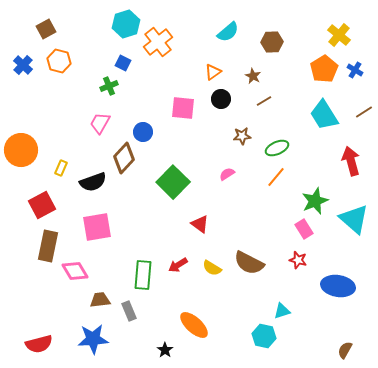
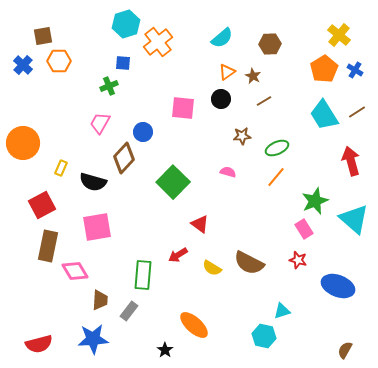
brown square at (46, 29): moved 3 px left, 7 px down; rotated 18 degrees clockwise
cyan semicircle at (228, 32): moved 6 px left, 6 px down
brown hexagon at (272, 42): moved 2 px left, 2 px down
orange hexagon at (59, 61): rotated 15 degrees counterclockwise
blue square at (123, 63): rotated 21 degrees counterclockwise
orange triangle at (213, 72): moved 14 px right
brown line at (364, 112): moved 7 px left
orange circle at (21, 150): moved 2 px right, 7 px up
pink semicircle at (227, 174): moved 1 px right, 2 px up; rotated 49 degrees clockwise
black semicircle at (93, 182): rotated 36 degrees clockwise
red arrow at (178, 265): moved 10 px up
blue ellipse at (338, 286): rotated 12 degrees clockwise
brown trapezoid at (100, 300): rotated 100 degrees clockwise
gray rectangle at (129, 311): rotated 60 degrees clockwise
